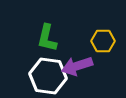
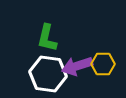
yellow hexagon: moved 23 px down
white hexagon: moved 2 px up
